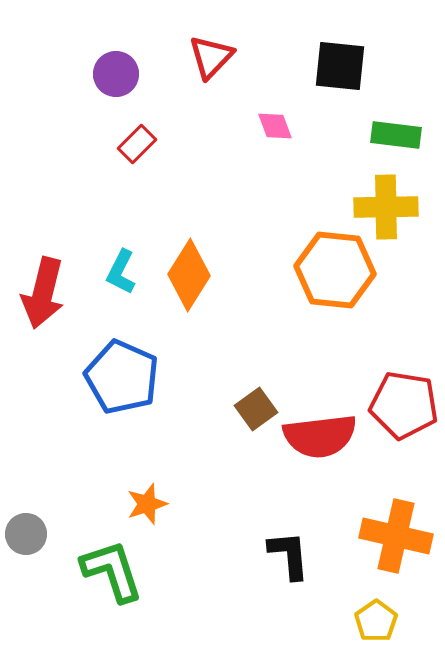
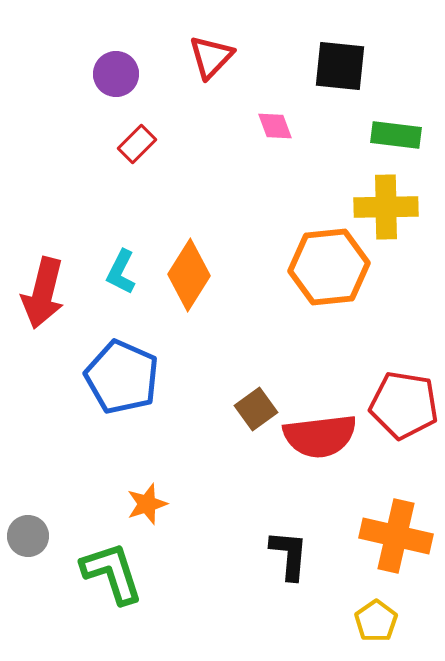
orange hexagon: moved 6 px left, 3 px up; rotated 12 degrees counterclockwise
gray circle: moved 2 px right, 2 px down
black L-shape: rotated 10 degrees clockwise
green L-shape: moved 2 px down
